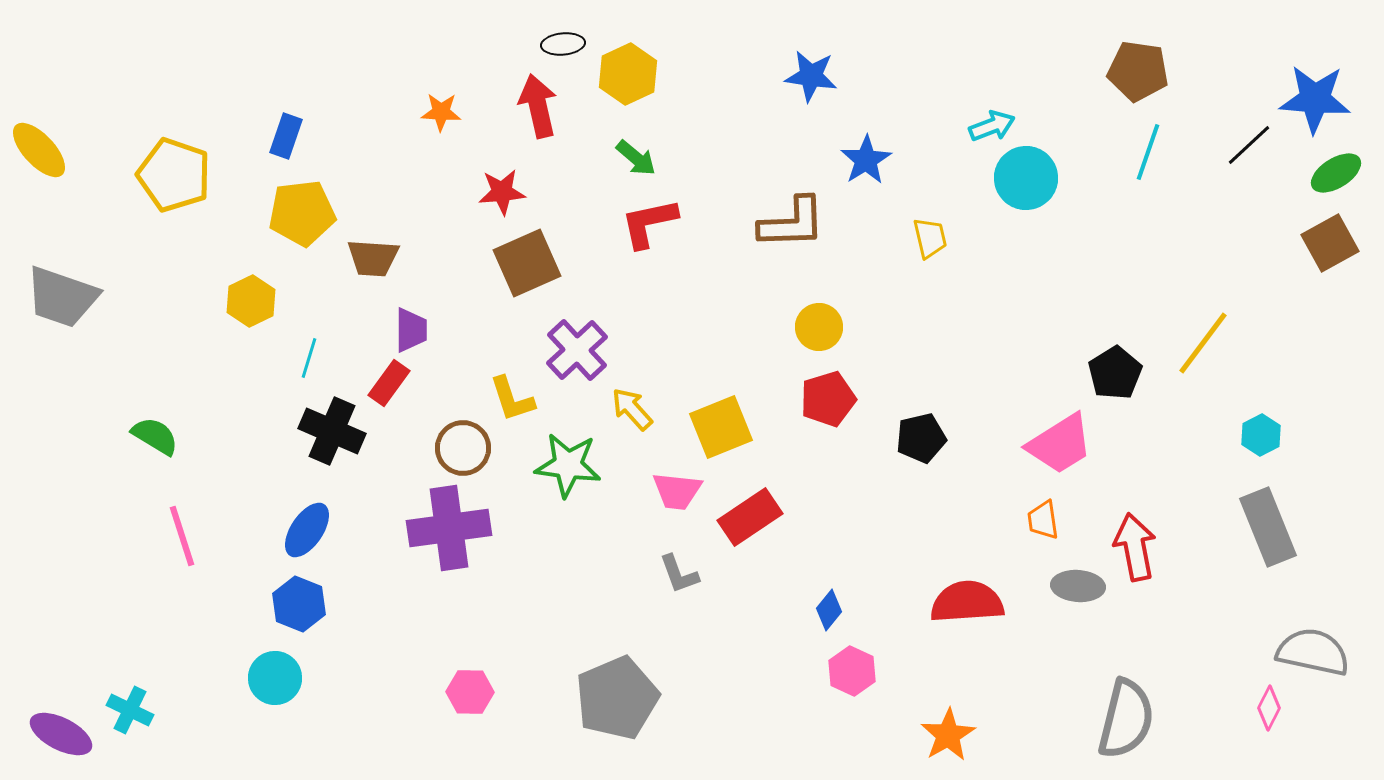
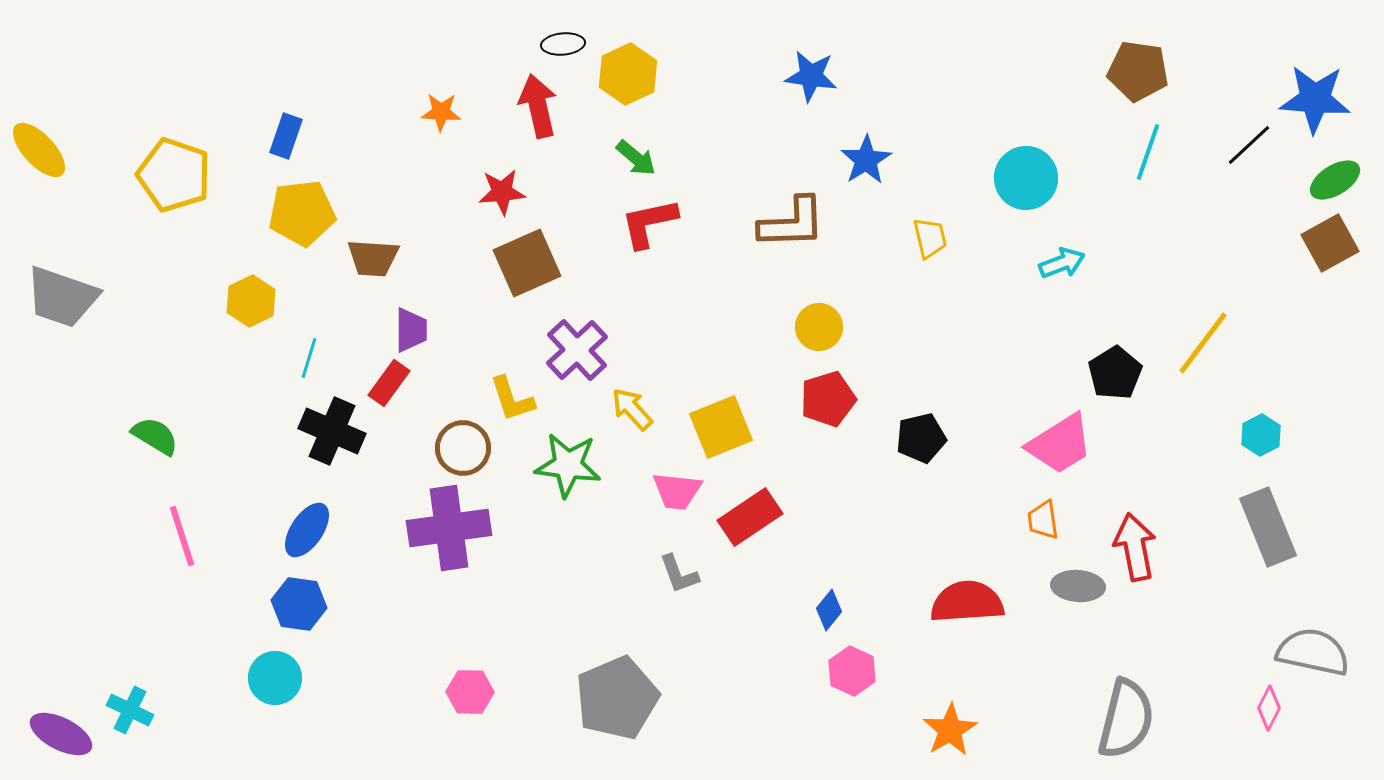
cyan arrow at (992, 126): moved 70 px right, 137 px down
green ellipse at (1336, 173): moved 1 px left, 7 px down
blue hexagon at (299, 604): rotated 14 degrees counterclockwise
orange star at (948, 735): moved 2 px right, 5 px up
